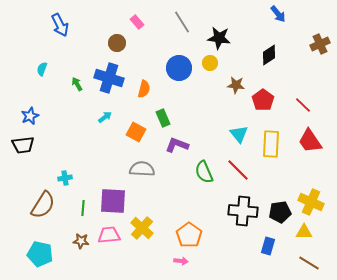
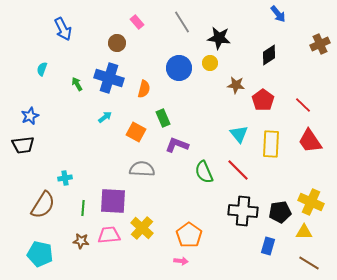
blue arrow at (60, 25): moved 3 px right, 4 px down
